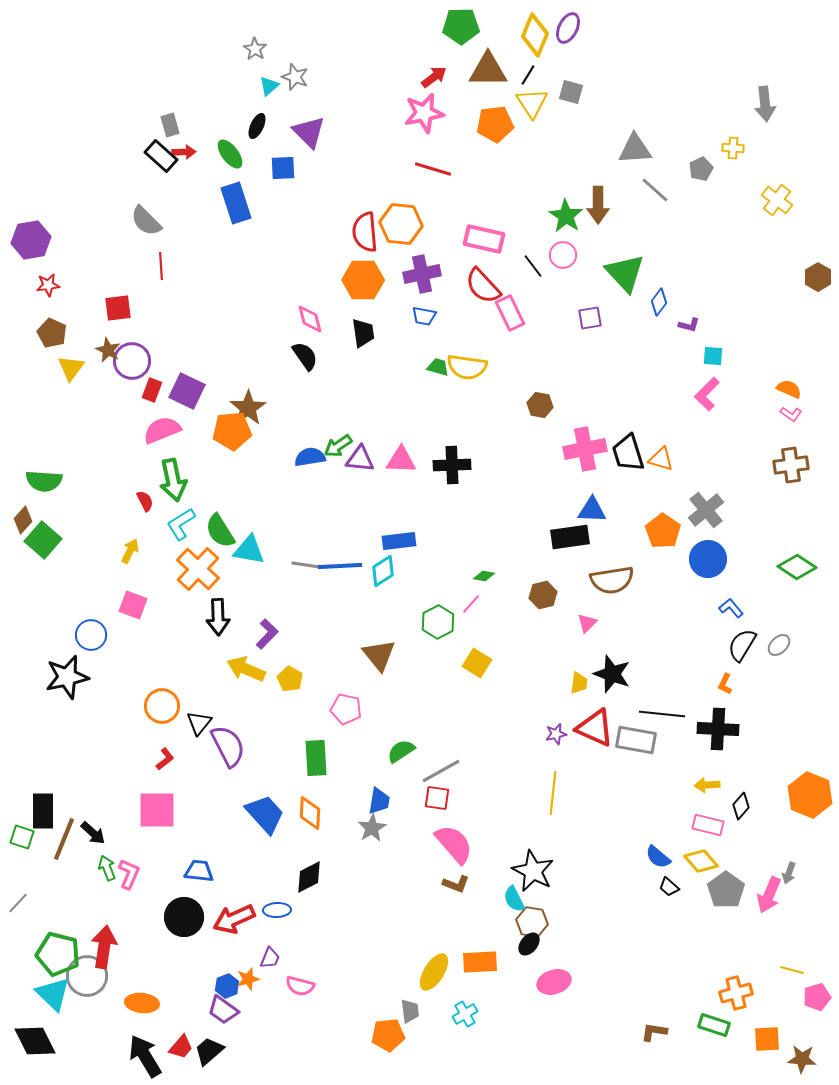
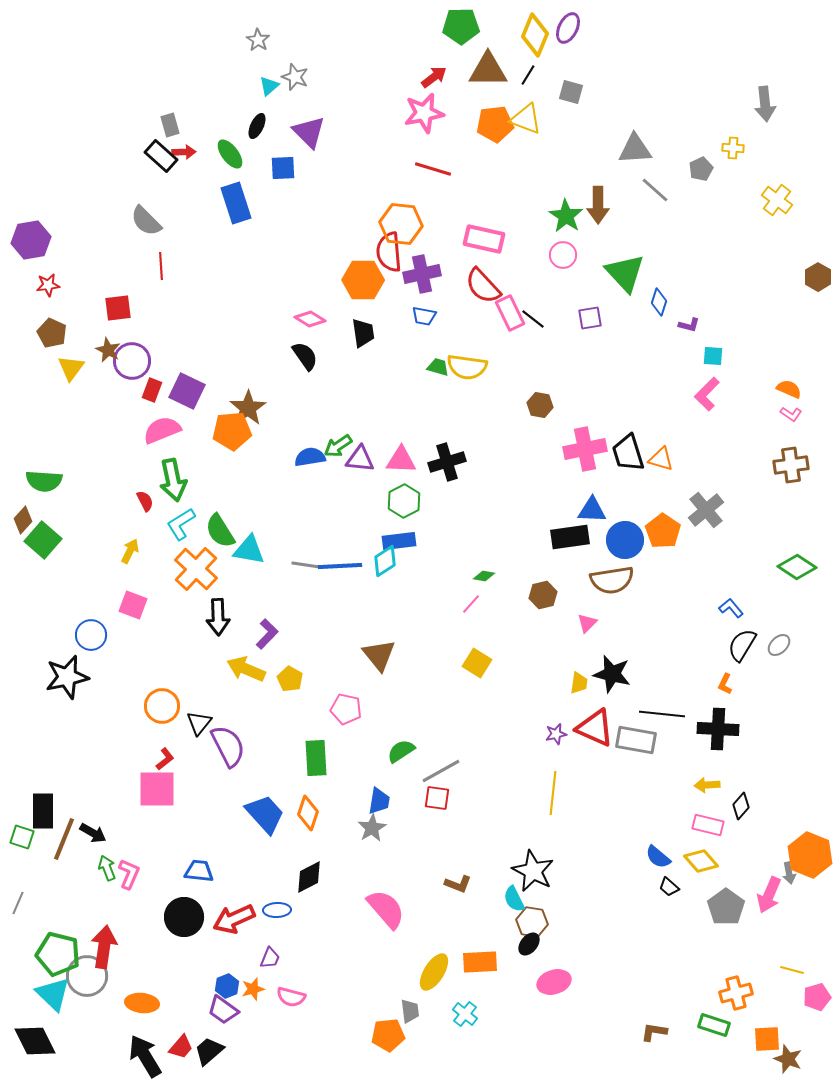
gray star at (255, 49): moved 3 px right, 9 px up
yellow triangle at (532, 103): moved 6 px left, 16 px down; rotated 36 degrees counterclockwise
red semicircle at (365, 232): moved 24 px right, 20 px down
black line at (533, 266): moved 53 px down; rotated 15 degrees counterclockwise
blue diamond at (659, 302): rotated 20 degrees counterclockwise
pink diamond at (310, 319): rotated 44 degrees counterclockwise
black cross at (452, 465): moved 5 px left, 3 px up; rotated 15 degrees counterclockwise
blue circle at (708, 559): moved 83 px left, 19 px up
orange cross at (198, 569): moved 2 px left
cyan diamond at (383, 571): moved 2 px right, 10 px up
green hexagon at (438, 622): moved 34 px left, 121 px up
black star at (612, 674): rotated 6 degrees counterclockwise
orange hexagon at (810, 795): moved 60 px down
pink square at (157, 810): moved 21 px up
orange diamond at (310, 813): moved 2 px left; rotated 16 degrees clockwise
black arrow at (93, 833): rotated 12 degrees counterclockwise
pink semicircle at (454, 844): moved 68 px left, 65 px down
gray arrow at (789, 873): rotated 30 degrees counterclockwise
brown L-shape at (456, 884): moved 2 px right
gray pentagon at (726, 890): moved 17 px down
gray line at (18, 903): rotated 20 degrees counterclockwise
orange star at (248, 979): moved 5 px right, 10 px down
pink semicircle at (300, 986): moved 9 px left, 11 px down
cyan cross at (465, 1014): rotated 20 degrees counterclockwise
brown star at (802, 1059): moved 14 px left; rotated 16 degrees clockwise
